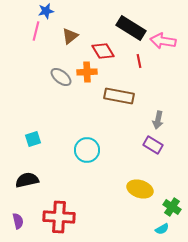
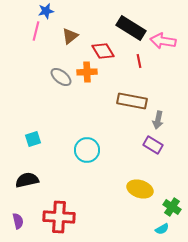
brown rectangle: moved 13 px right, 5 px down
